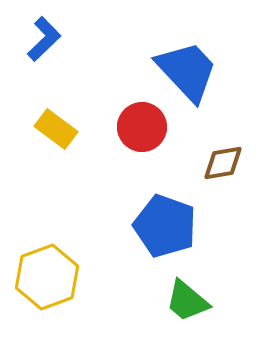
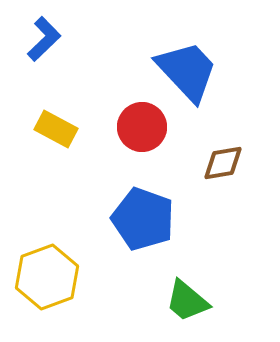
yellow rectangle: rotated 9 degrees counterclockwise
blue pentagon: moved 22 px left, 7 px up
